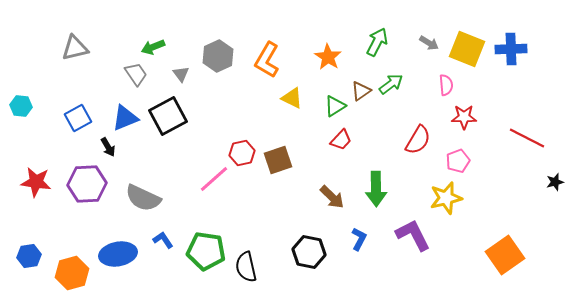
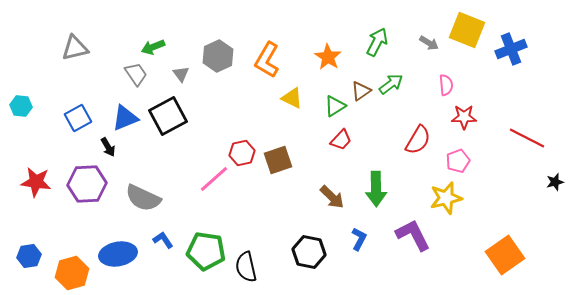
yellow square at (467, 49): moved 19 px up
blue cross at (511, 49): rotated 20 degrees counterclockwise
